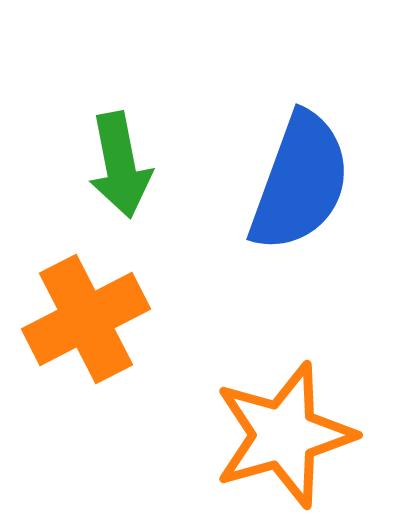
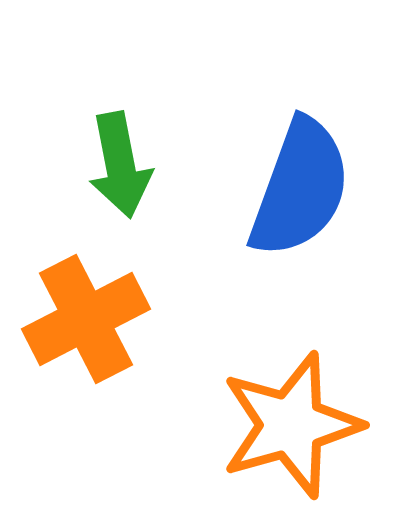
blue semicircle: moved 6 px down
orange star: moved 7 px right, 10 px up
